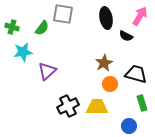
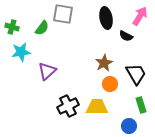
cyan star: moved 2 px left
black trapezoid: rotated 45 degrees clockwise
green rectangle: moved 1 px left, 2 px down
